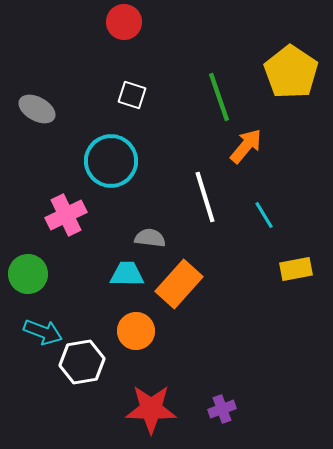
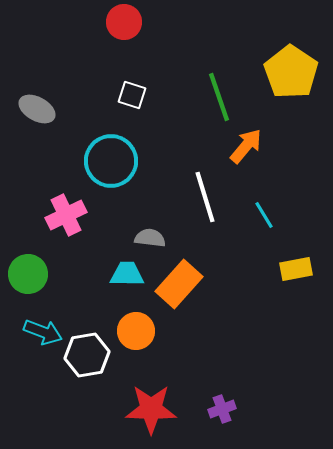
white hexagon: moved 5 px right, 7 px up
